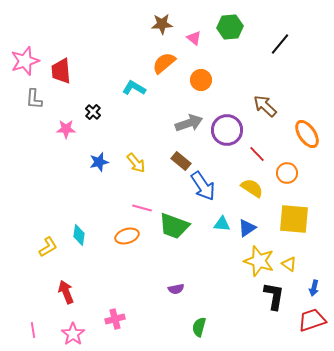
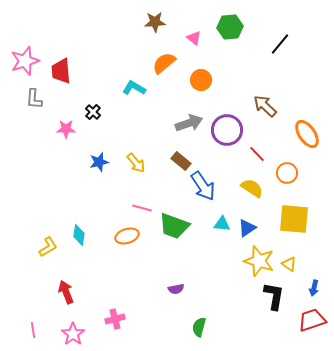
brown star at (162, 24): moved 7 px left, 2 px up
